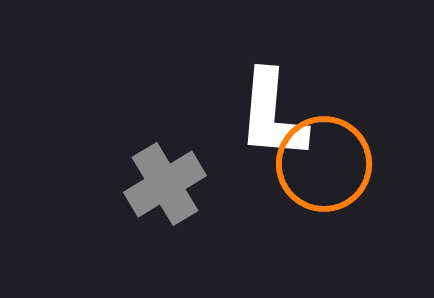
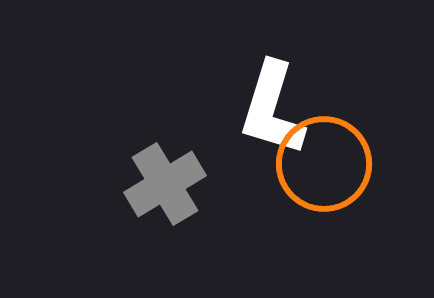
white L-shape: moved 6 px up; rotated 12 degrees clockwise
